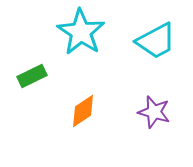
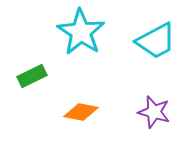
orange diamond: moved 2 px left, 1 px down; rotated 44 degrees clockwise
